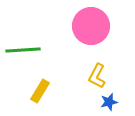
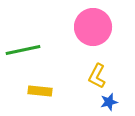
pink circle: moved 2 px right, 1 px down
green line: rotated 8 degrees counterclockwise
yellow rectangle: rotated 65 degrees clockwise
